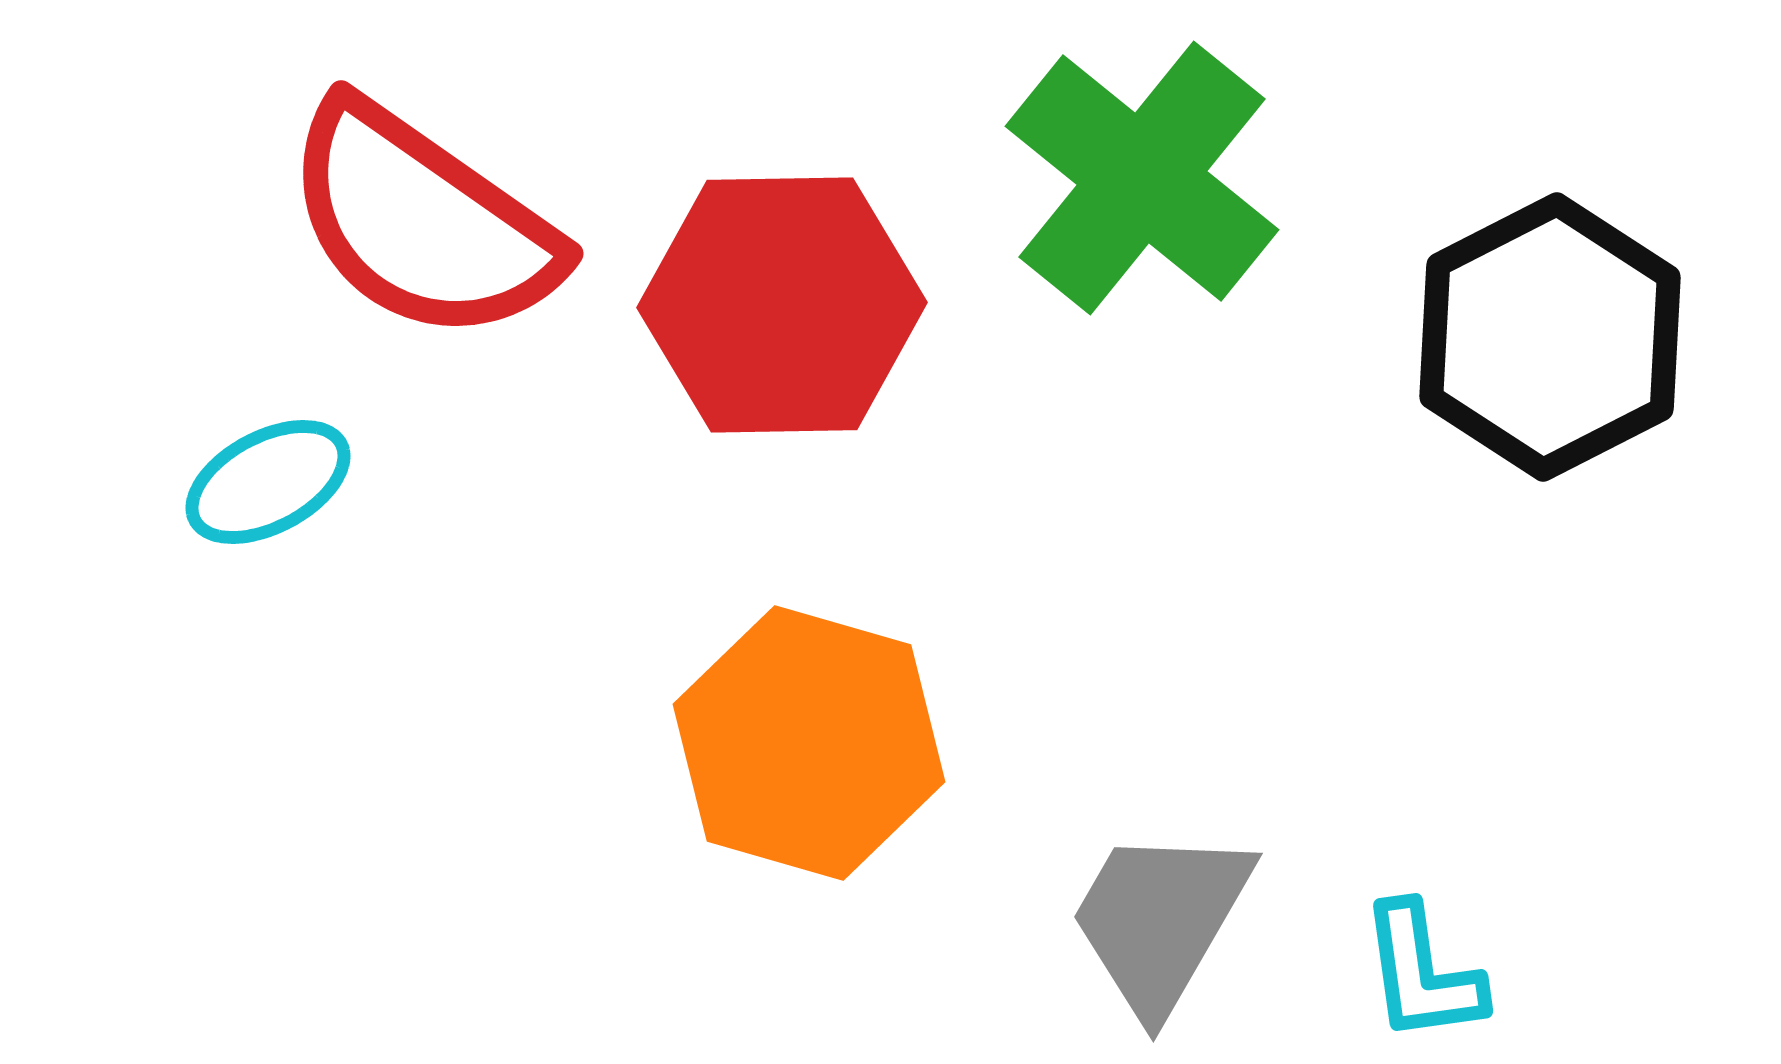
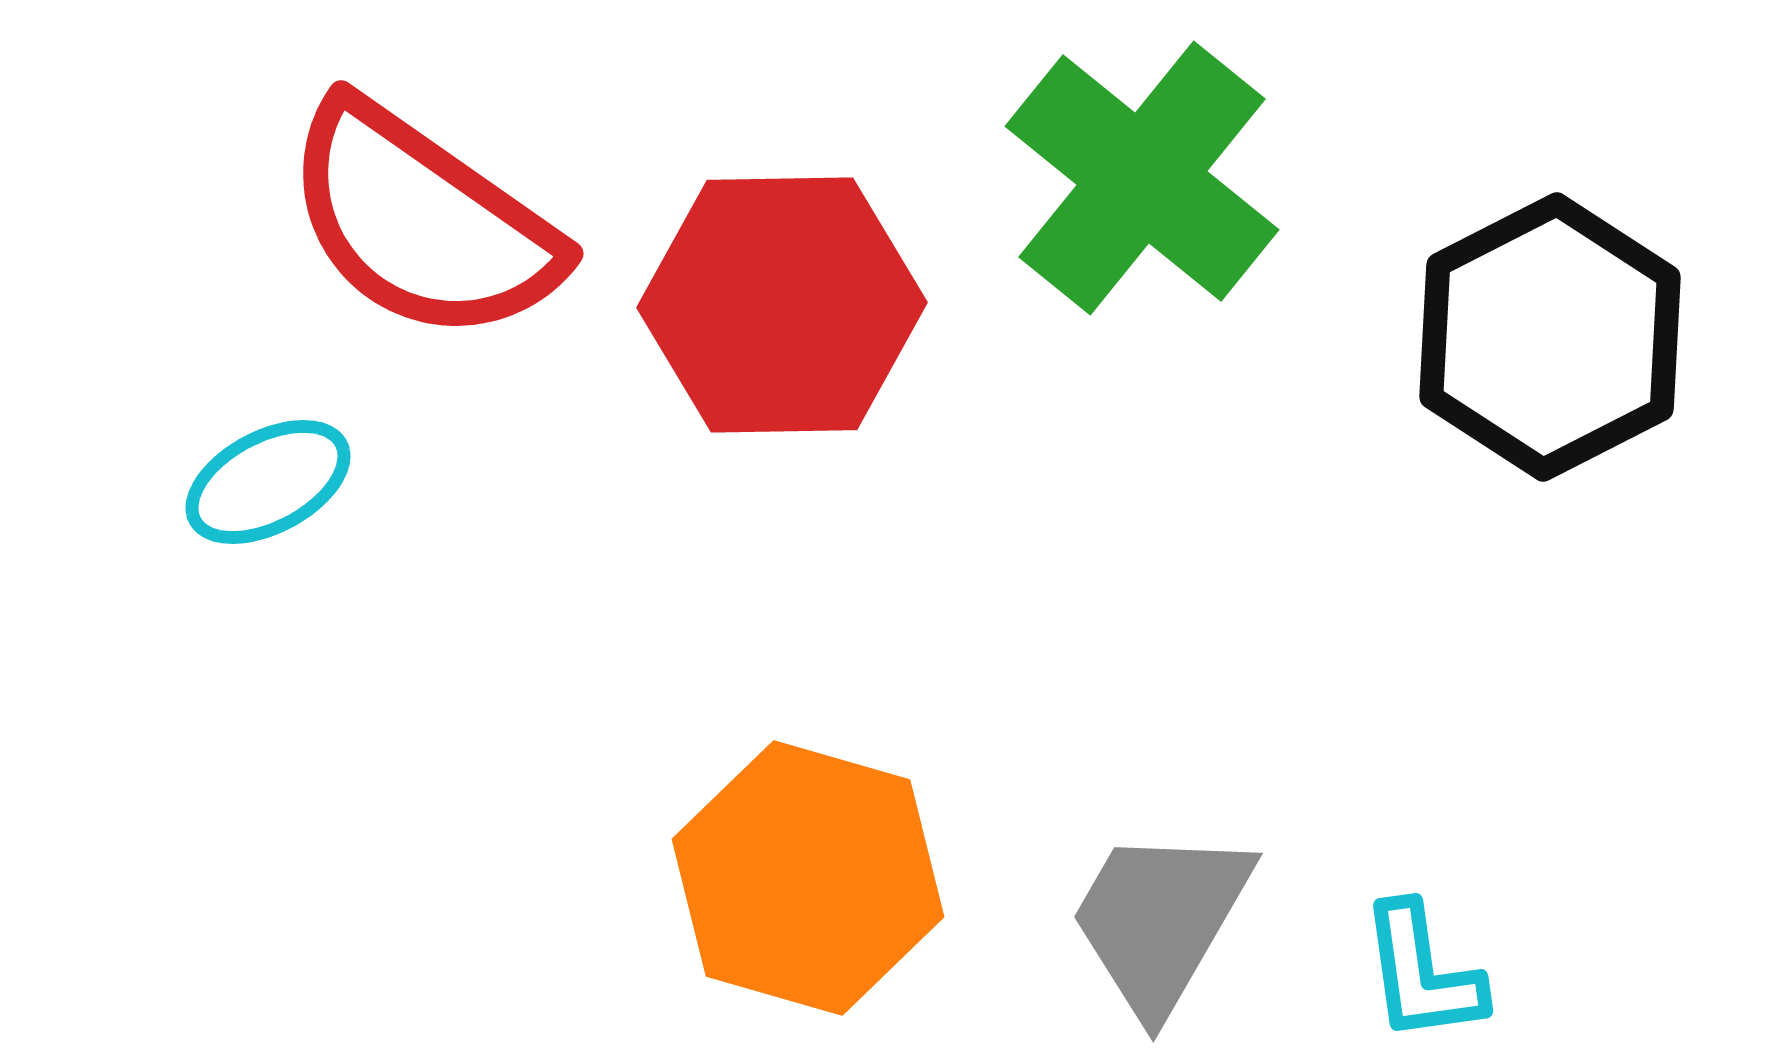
orange hexagon: moved 1 px left, 135 px down
